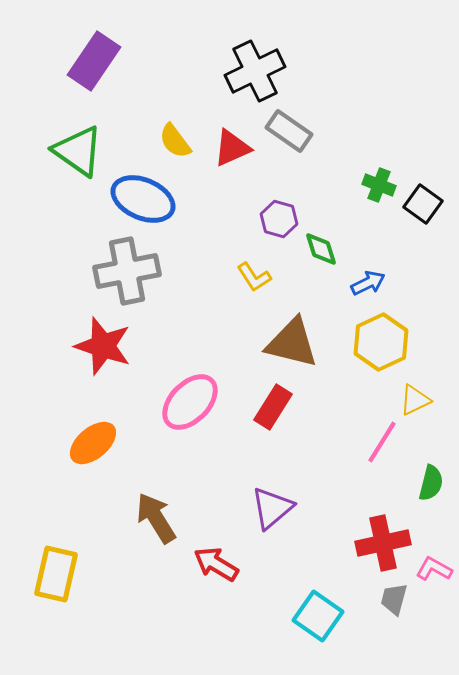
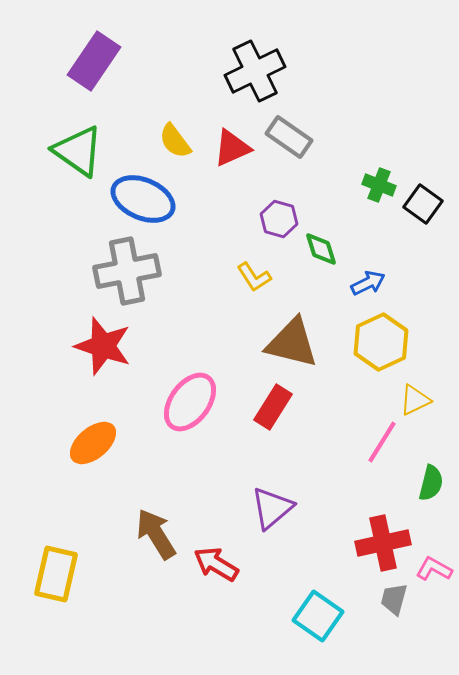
gray rectangle: moved 6 px down
pink ellipse: rotated 8 degrees counterclockwise
brown arrow: moved 16 px down
